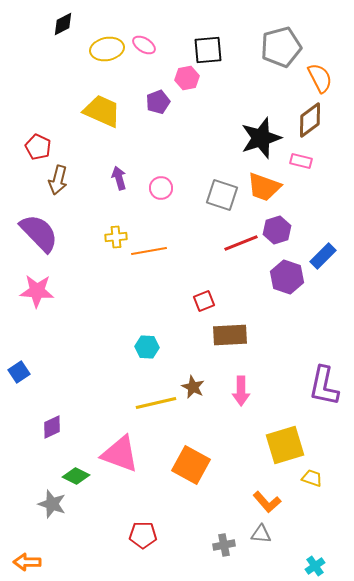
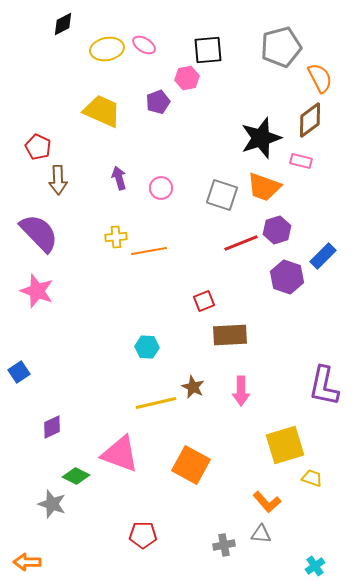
brown arrow at (58, 180): rotated 16 degrees counterclockwise
pink star at (37, 291): rotated 16 degrees clockwise
